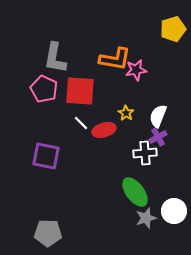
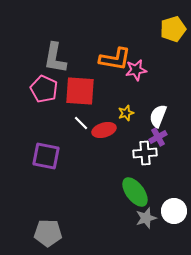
yellow star: rotated 21 degrees clockwise
